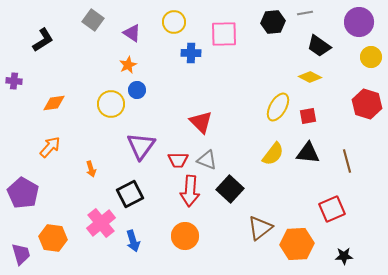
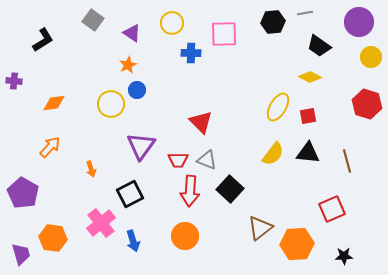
yellow circle at (174, 22): moved 2 px left, 1 px down
